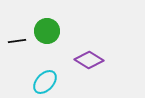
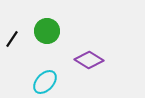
black line: moved 5 px left, 2 px up; rotated 48 degrees counterclockwise
